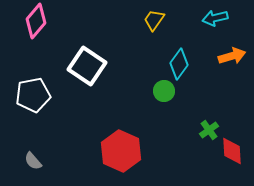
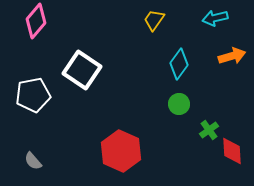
white square: moved 5 px left, 4 px down
green circle: moved 15 px right, 13 px down
